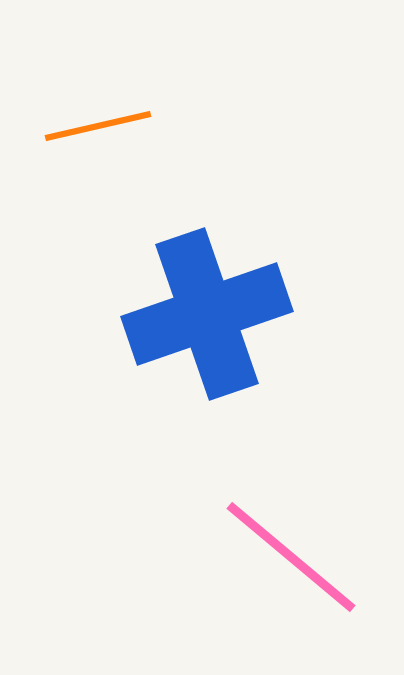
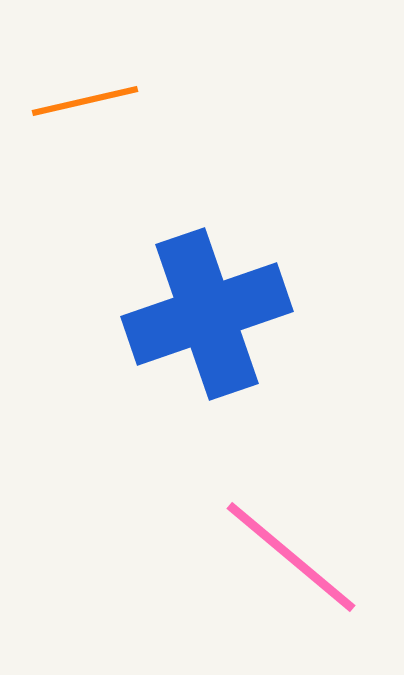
orange line: moved 13 px left, 25 px up
